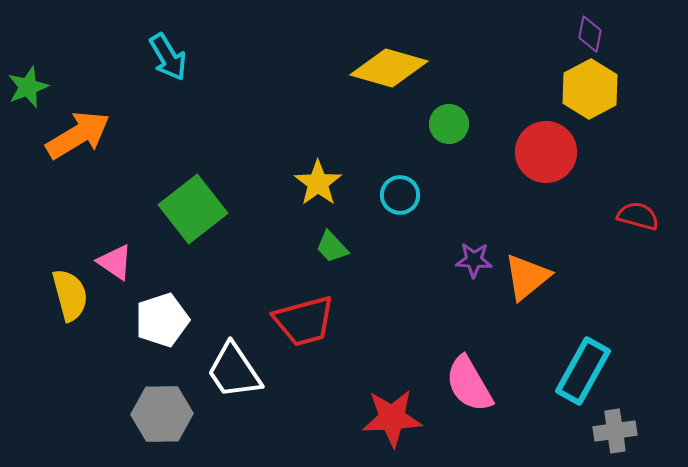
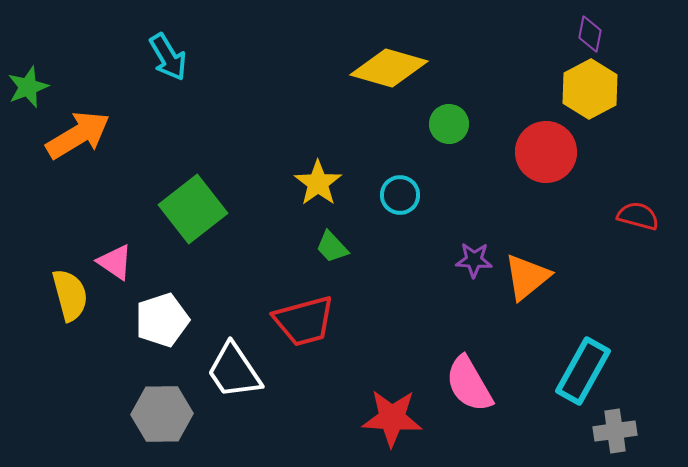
red star: rotated 6 degrees clockwise
